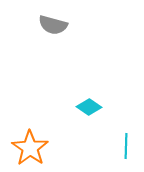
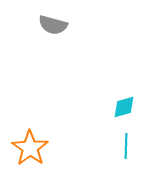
cyan diamond: moved 35 px right; rotated 50 degrees counterclockwise
